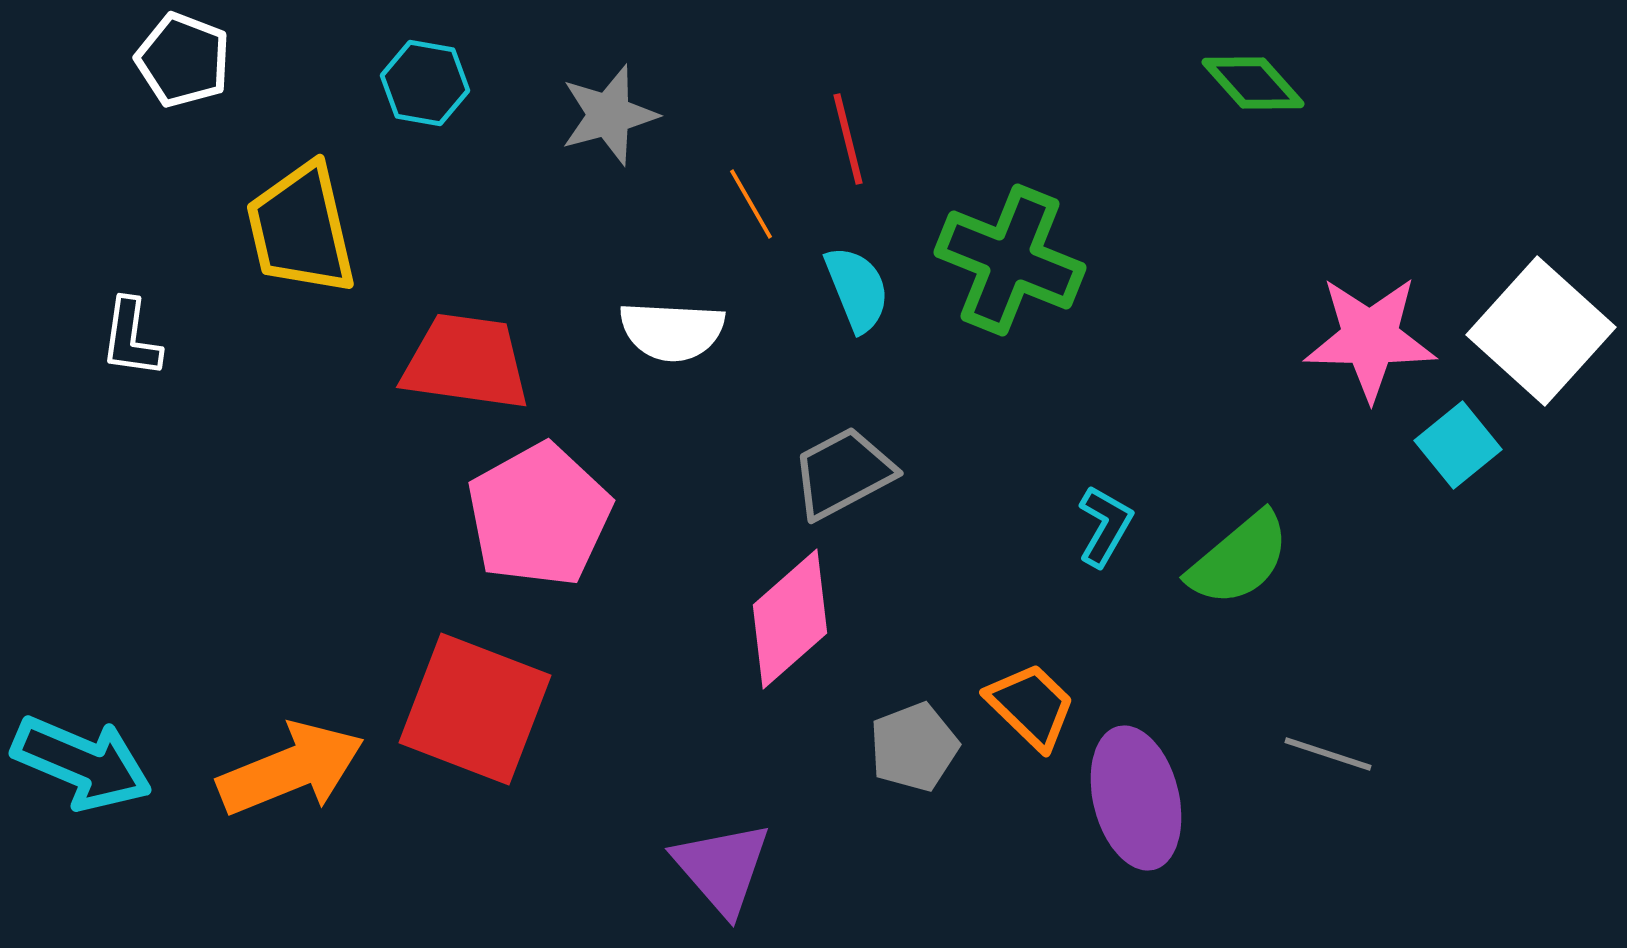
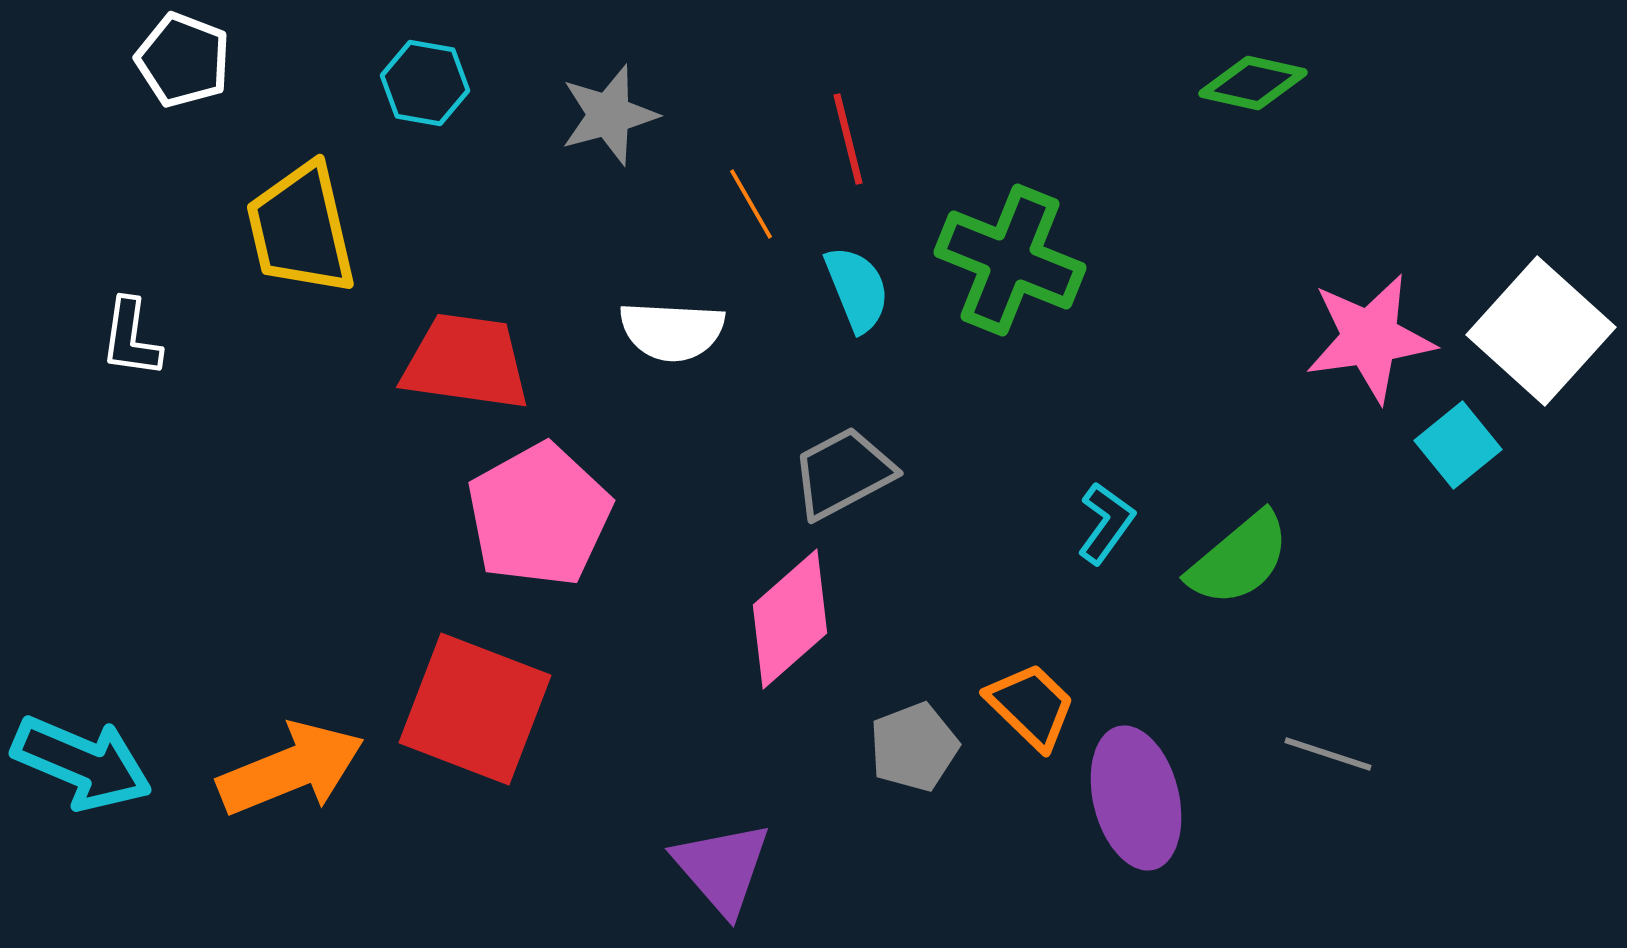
green diamond: rotated 36 degrees counterclockwise
pink star: rotated 9 degrees counterclockwise
cyan L-shape: moved 1 px right, 3 px up; rotated 6 degrees clockwise
